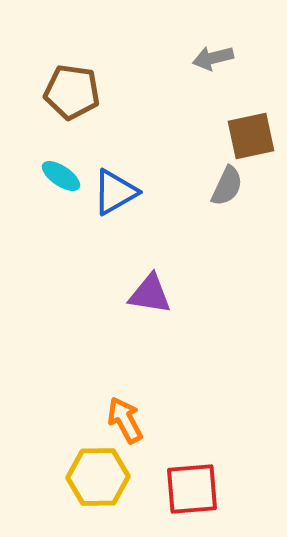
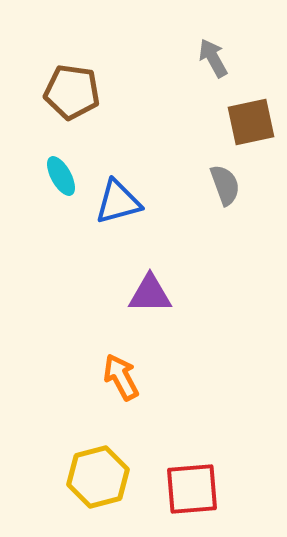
gray arrow: rotated 75 degrees clockwise
brown square: moved 14 px up
cyan ellipse: rotated 27 degrees clockwise
gray semicircle: moved 2 px left, 1 px up; rotated 45 degrees counterclockwise
blue triangle: moved 3 px right, 10 px down; rotated 15 degrees clockwise
purple triangle: rotated 9 degrees counterclockwise
orange arrow: moved 4 px left, 43 px up
yellow hexagon: rotated 14 degrees counterclockwise
